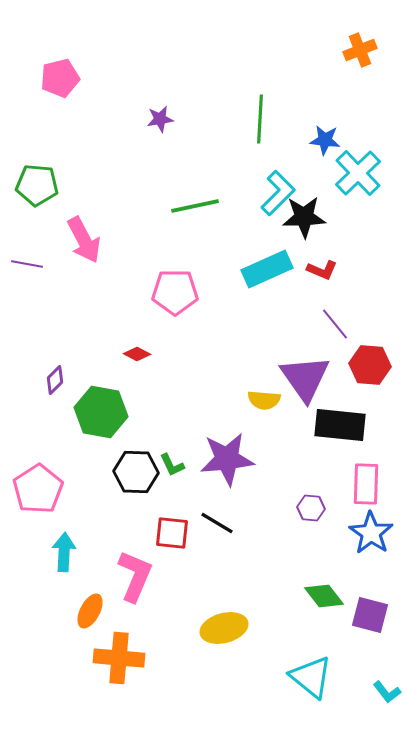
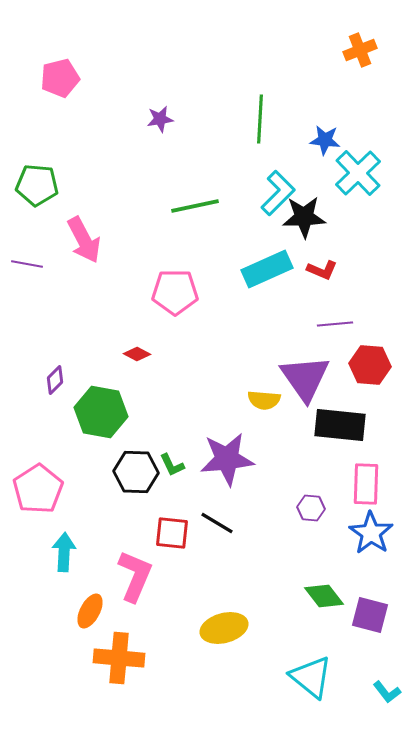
purple line at (335, 324): rotated 56 degrees counterclockwise
